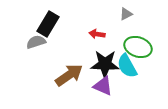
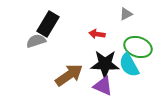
gray semicircle: moved 1 px up
cyan semicircle: moved 2 px right, 1 px up
